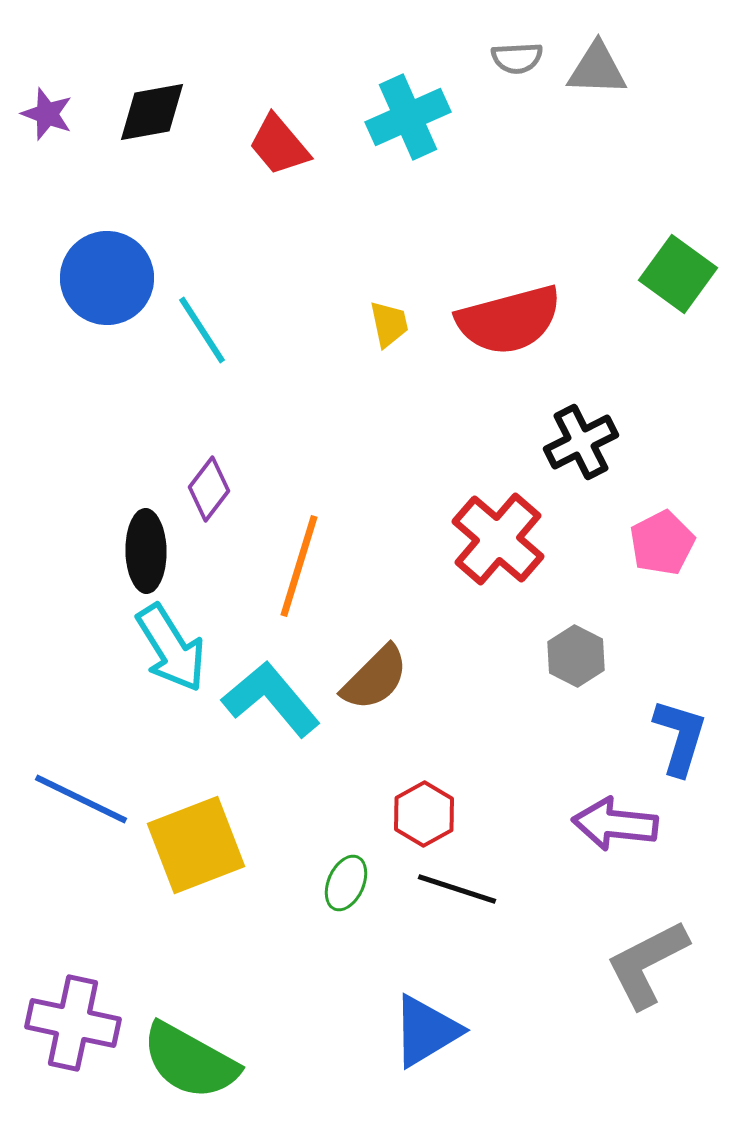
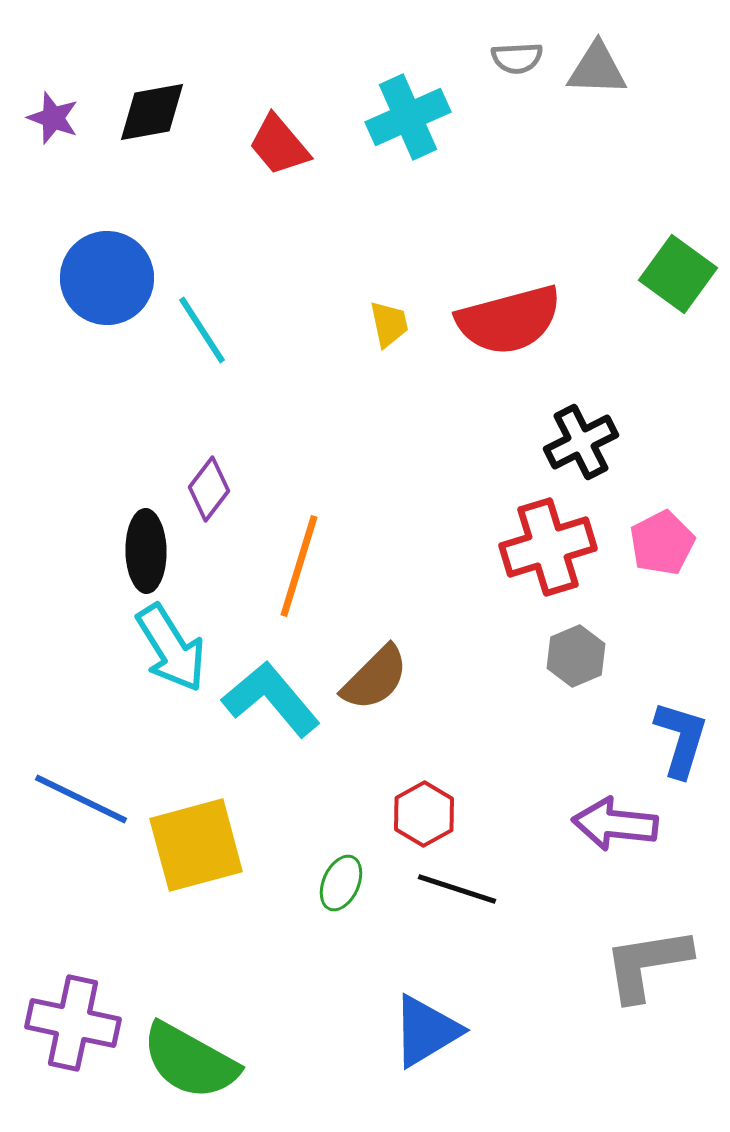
purple star: moved 6 px right, 4 px down
red cross: moved 50 px right, 8 px down; rotated 32 degrees clockwise
gray hexagon: rotated 10 degrees clockwise
blue L-shape: moved 1 px right, 2 px down
yellow square: rotated 6 degrees clockwise
green ellipse: moved 5 px left
gray L-shape: rotated 18 degrees clockwise
